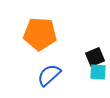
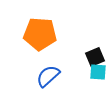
blue semicircle: moved 1 px left, 1 px down
